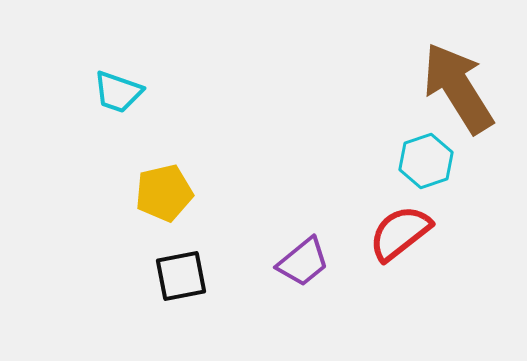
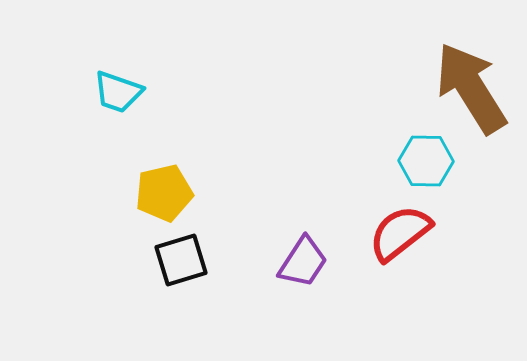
brown arrow: moved 13 px right
cyan hexagon: rotated 20 degrees clockwise
purple trapezoid: rotated 18 degrees counterclockwise
black square: moved 16 px up; rotated 6 degrees counterclockwise
